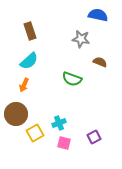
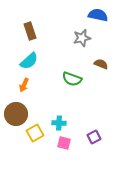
gray star: moved 1 px right, 1 px up; rotated 24 degrees counterclockwise
brown semicircle: moved 1 px right, 2 px down
cyan cross: rotated 24 degrees clockwise
